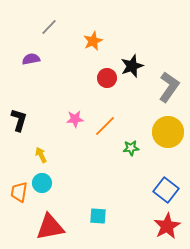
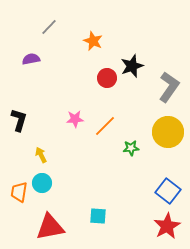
orange star: rotated 24 degrees counterclockwise
blue square: moved 2 px right, 1 px down
